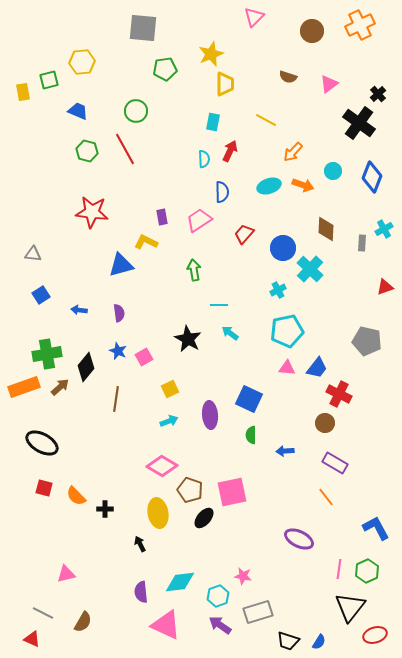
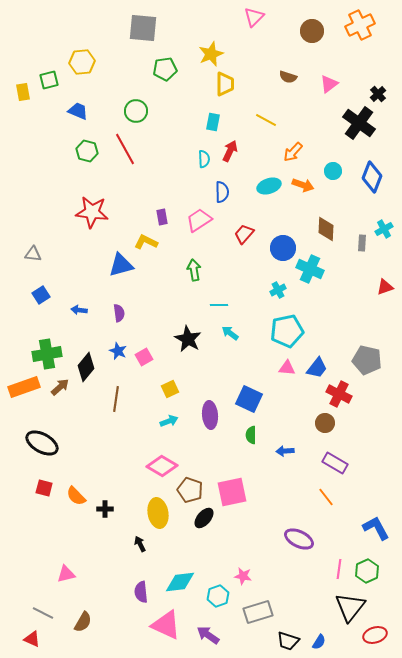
cyan cross at (310, 269): rotated 20 degrees counterclockwise
gray pentagon at (367, 341): moved 19 px down
purple arrow at (220, 625): moved 12 px left, 10 px down
